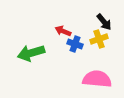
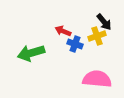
yellow cross: moved 2 px left, 3 px up
